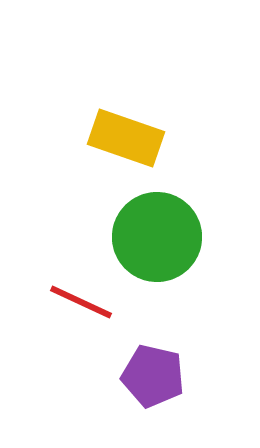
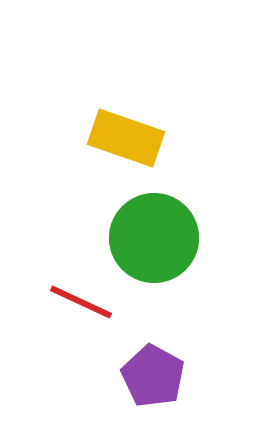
green circle: moved 3 px left, 1 px down
purple pentagon: rotated 16 degrees clockwise
